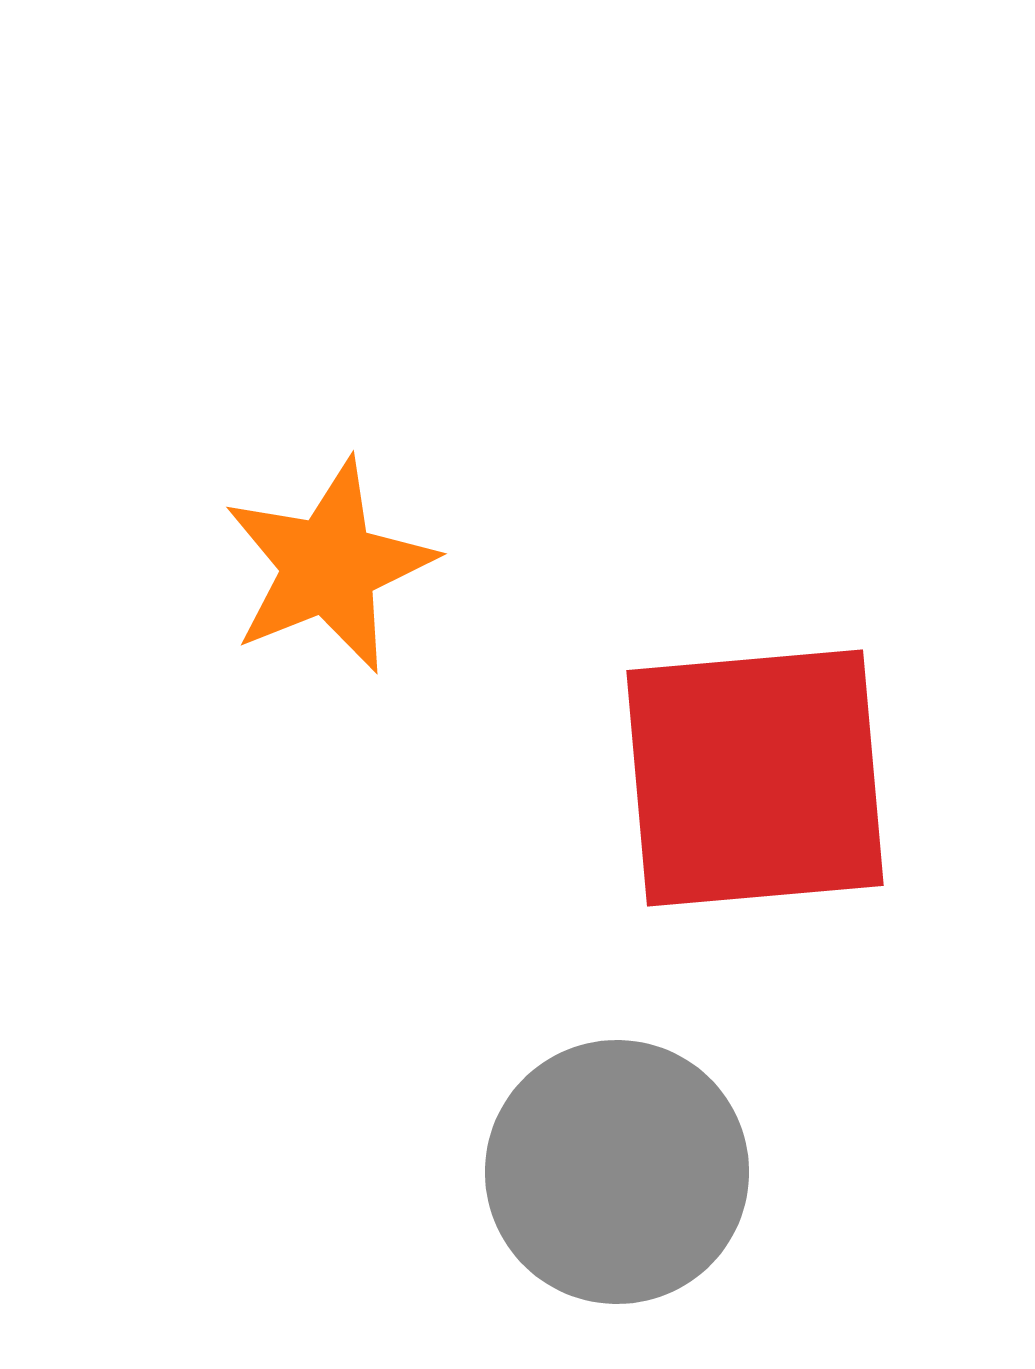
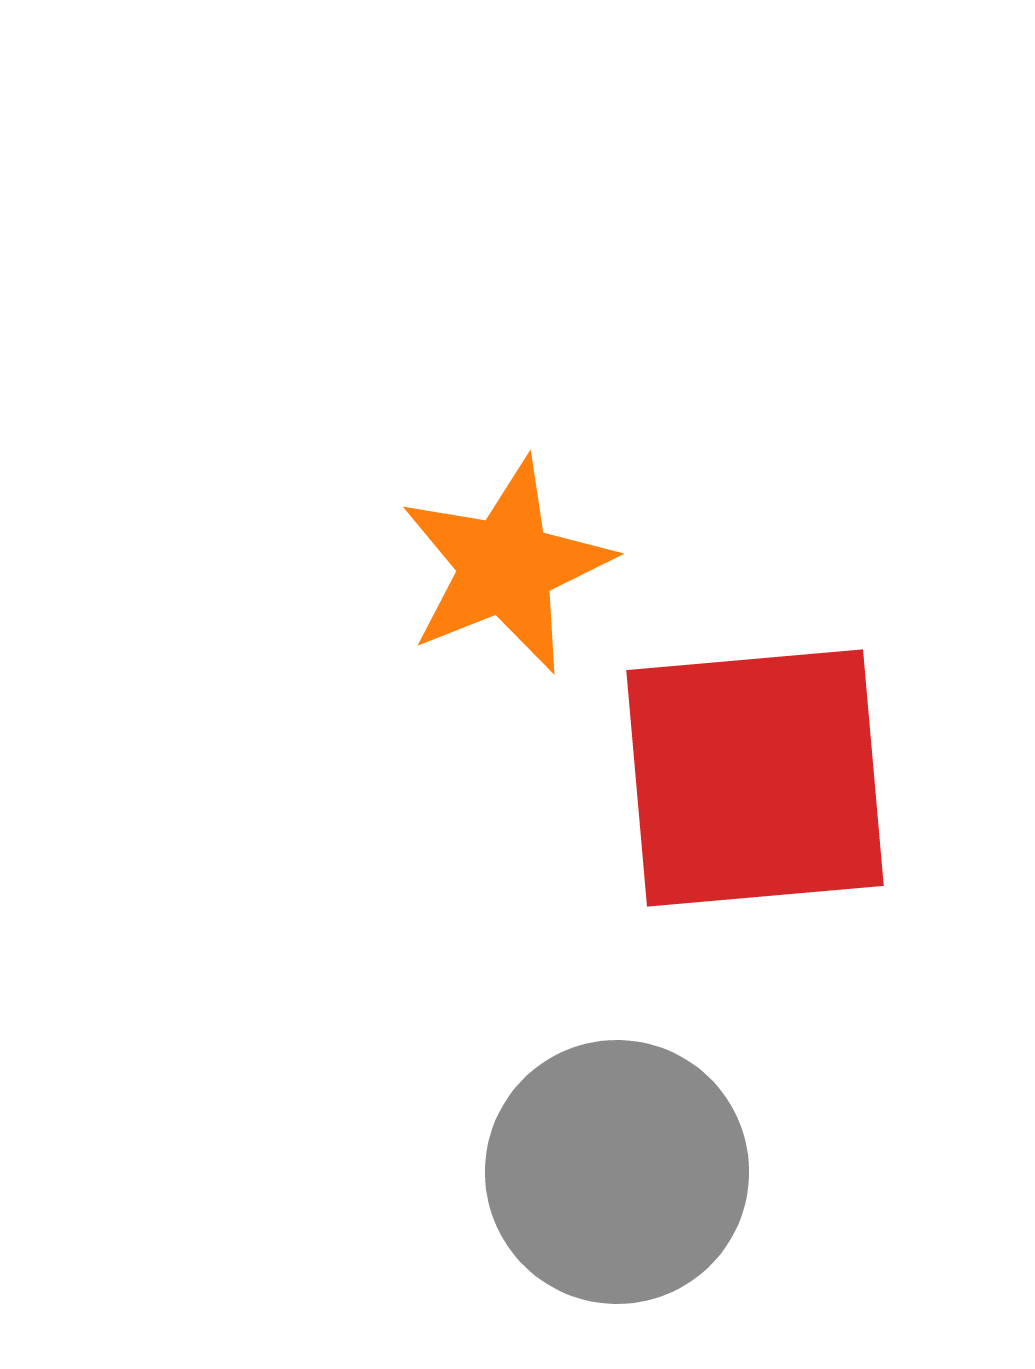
orange star: moved 177 px right
